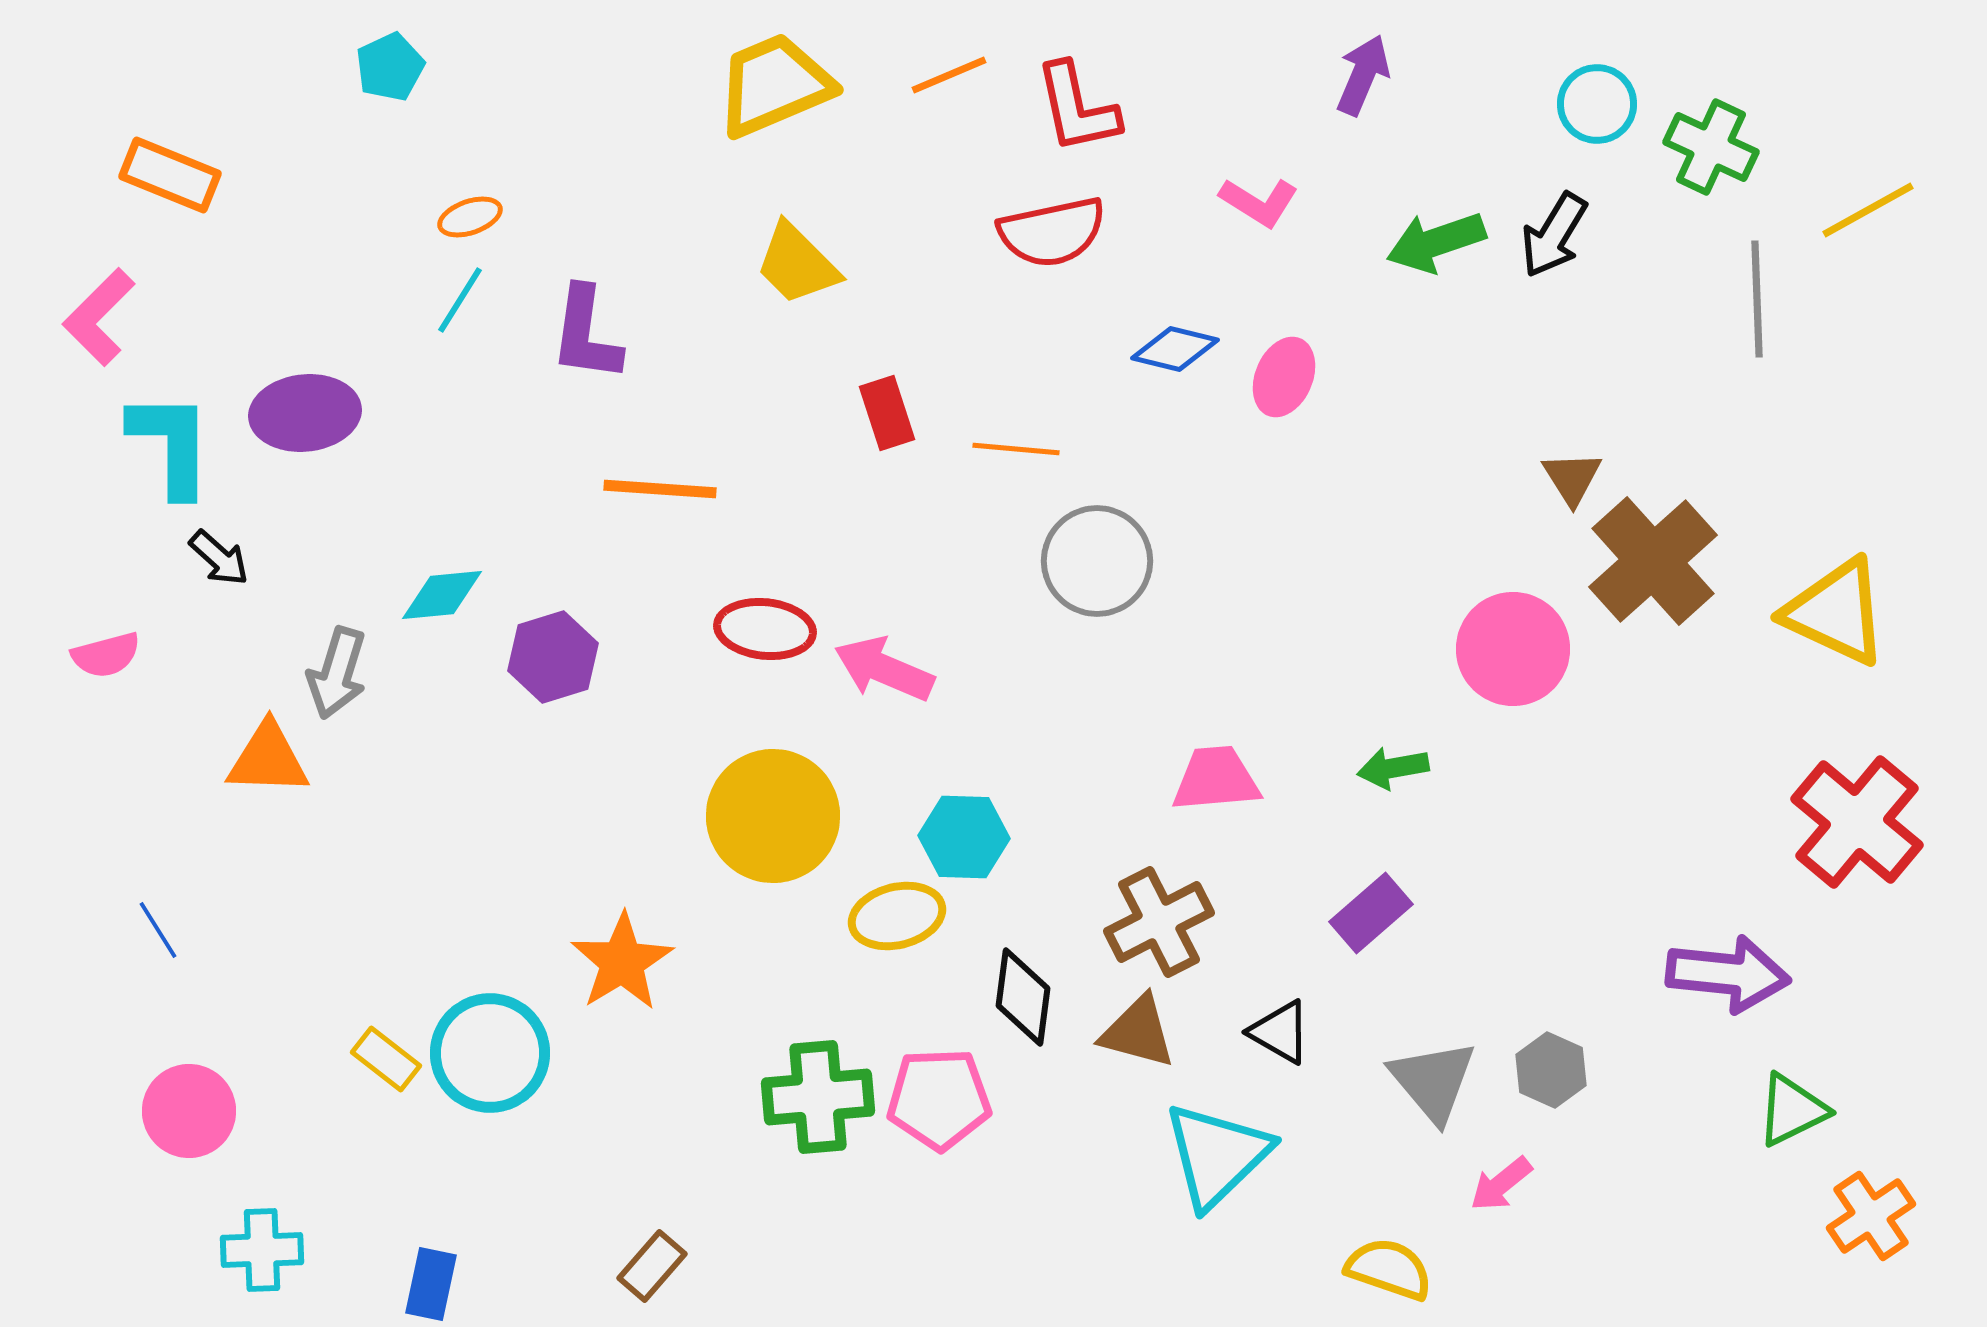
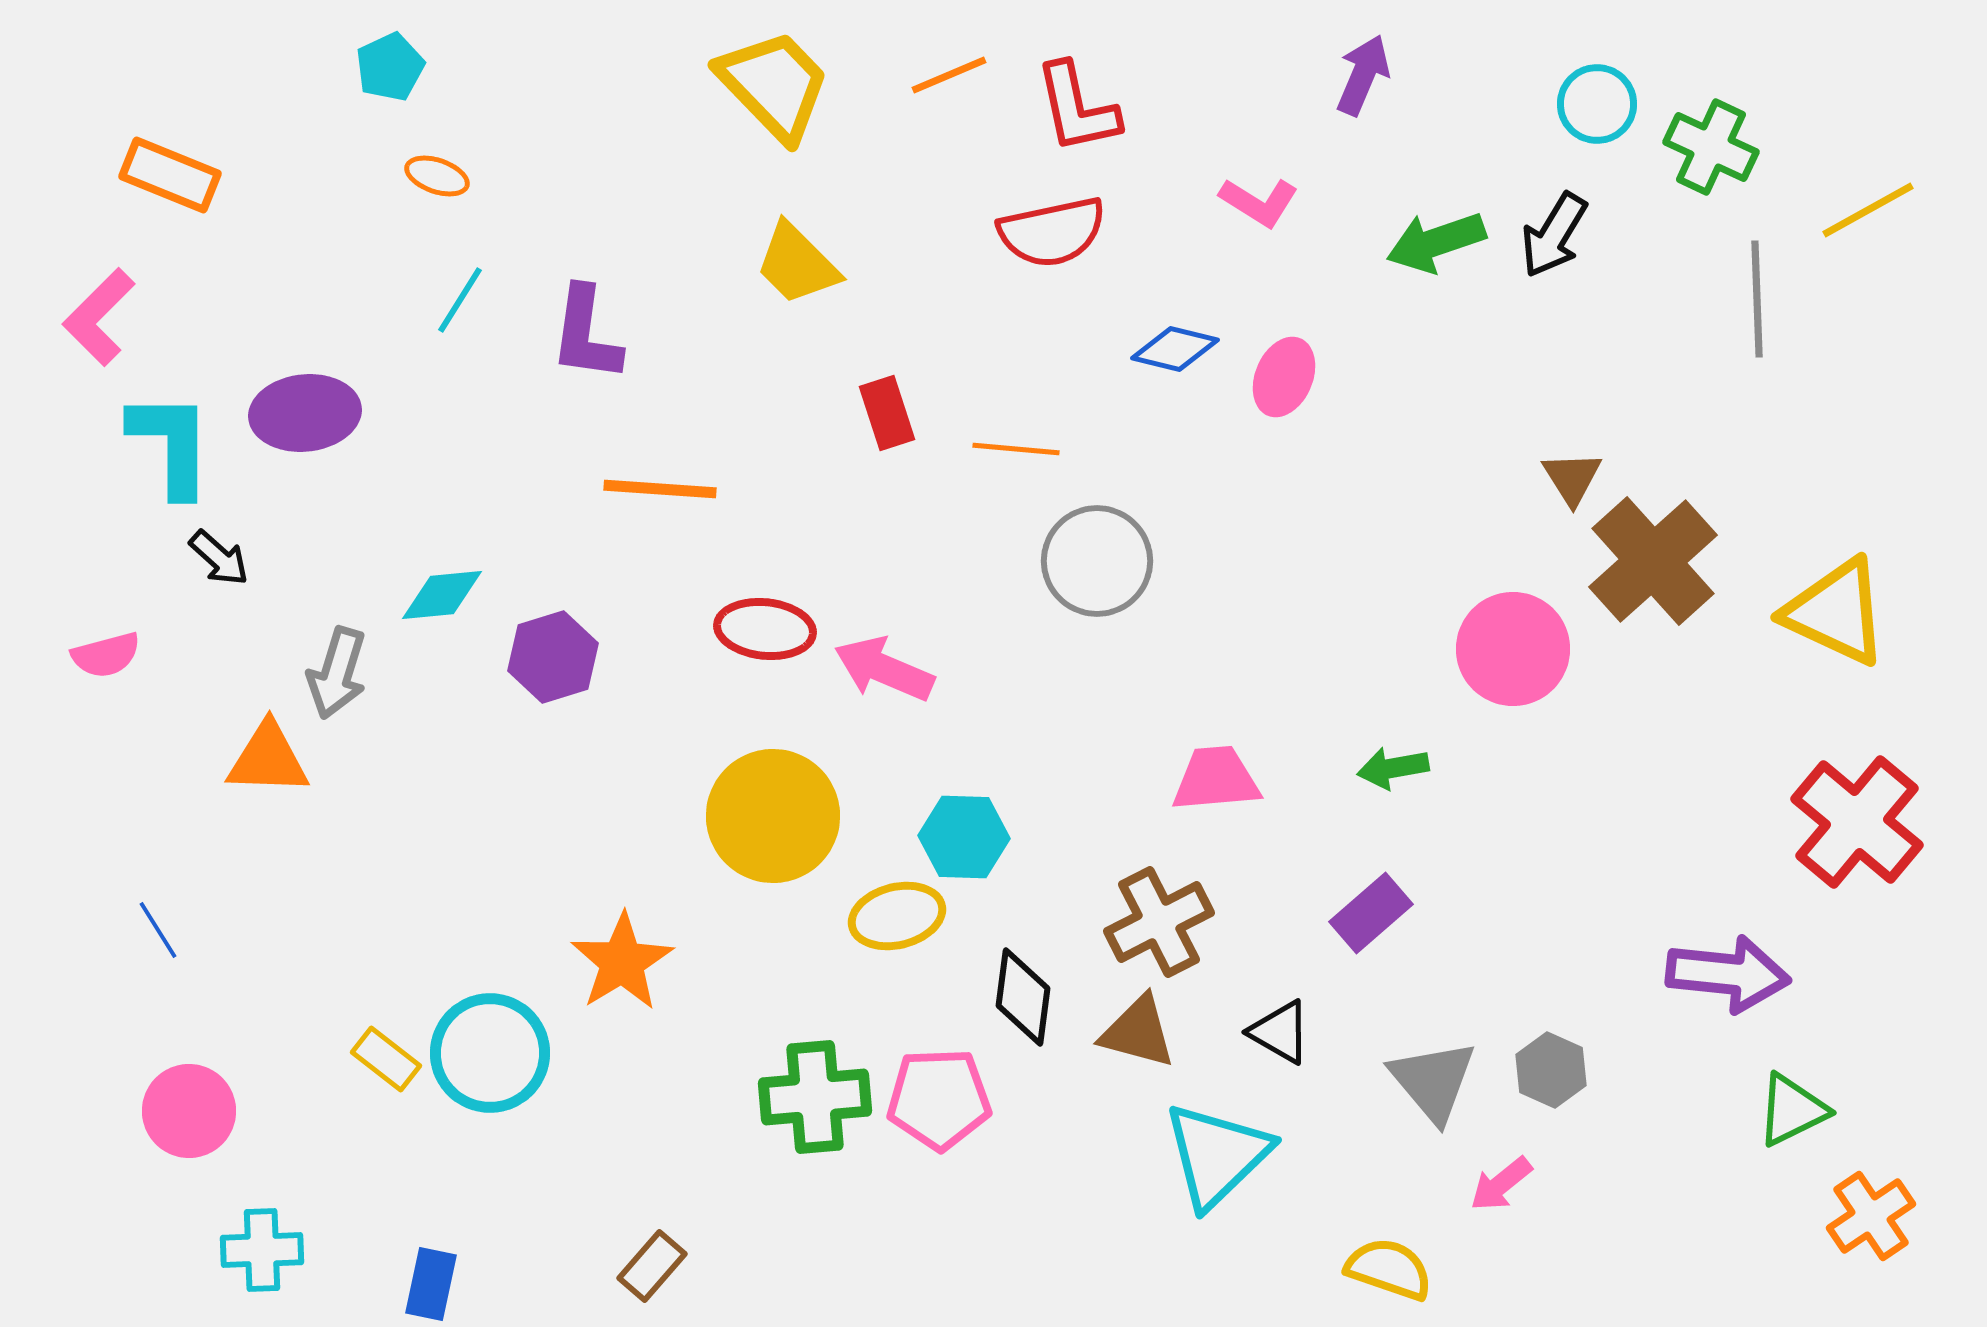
yellow trapezoid at (774, 85): rotated 69 degrees clockwise
orange ellipse at (470, 217): moved 33 px left, 41 px up; rotated 38 degrees clockwise
green cross at (818, 1097): moved 3 px left
